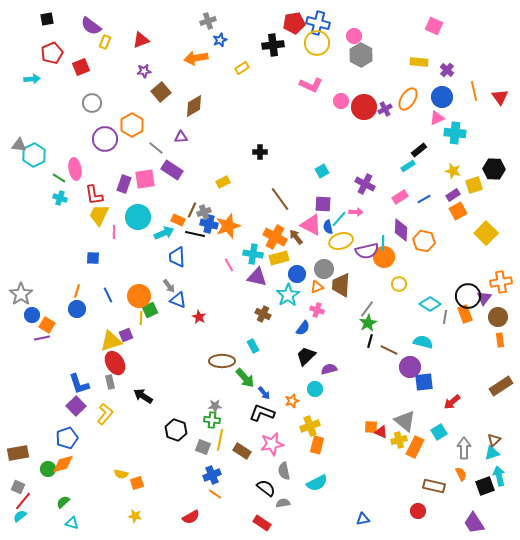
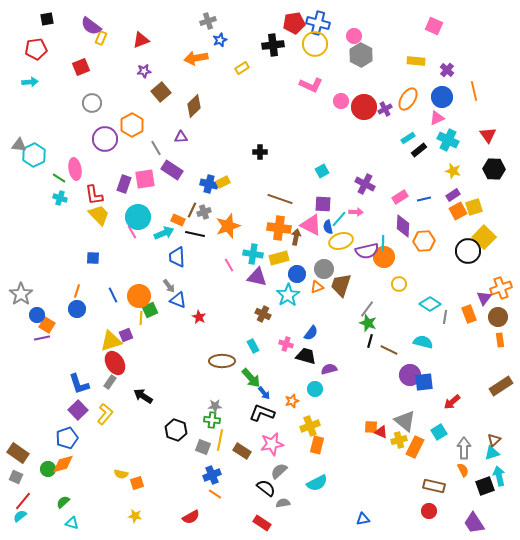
yellow rectangle at (105, 42): moved 4 px left, 4 px up
yellow circle at (317, 43): moved 2 px left, 1 px down
red pentagon at (52, 53): moved 16 px left, 4 px up; rotated 15 degrees clockwise
yellow rectangle at (419, 62): moved 3 px left, 1 px up
cyan arrow at (32, 79): moved 2 px left, 3 px down
red triangle at (500, 97): moved 12 px left, 38 px down
brown diamond at (194, 106): rotated 15 degrees counterclockwise
cyan cross at (455, 133): moved 7 px left, 7 px down; rotated 20 degrees clockwise
gray line at (156, 148): rotated 21 degrees clockwise
cyan rectangle at (408, 166): moved 28 px up
yellow square at (474, 185): moved 22 px down
brown line at (280, 199): rotated 35 degrees counterclockwise
blue line at (424, 199): rotated 16 degrees clockwise
yellow trapezoid at (99, 215): rotated 110 degrees clockwise
blue cross at (209, 224): moved 40 px up
purple diamond at (401, 230): moved 2 px right, 4 px up
pink line at (114, 232): moved 18 px right; rotated 32 degrees counterclockwise
yellow square at (486, 233): moved 2 px left, 4 px down
orange cross at (275, 237): moved 4 px right, 9 px up; rotated 20 degrees counterclockwise
brown arrow at (296, 237): rotated 49 degrees clockwise
orange hexagon at (424, 241): rotated 15 degrees counterclockwise
orange cross at (501, 282): moved 6 px down; rotated 10 degrees counterclockwise
brown trapezoid at (341, 285): rotated 15 degrees clockwise
blue line at (108, 295): moved 5 px right
black circle at (468, 296): moved 45 px up
pink cross at (317, 310): moved 31 px left, 34 px down
orange rectangle at (465, 314): moved 4 px right
blue circle at (32, 315): moved 5 px right
green star at (368, 323): rotated 24 degrees counterclockwise
blue semicircle at (303, 328): moved 8 px right, 5 px down
black trapezoid at (306, 356): rotated 60 degrees clockwise
purple circle at (410, 367): moved 8 px down
green arrow at (245, 378): moved 6 px right
gray rectangle at (110, 382): rotated 48 degrees clockwise
purple square at (76, 406): moved 2 px right, 4 px down
brown rectangle at (18, 453): rotated 45 degrees clockwise
gray semicircle at (284, 471): moved 5 px left; rotated 60 degrees clockwise
orange semicircle at (461, 474): moved 2 px right, 4 px up
gray square at (18, 487): moved 2 px left, 10 px up
red circle at (418, 511): moved 11 px right
